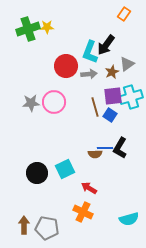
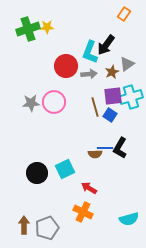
gray pentagon: rotated 30 degrees counterclockwise
